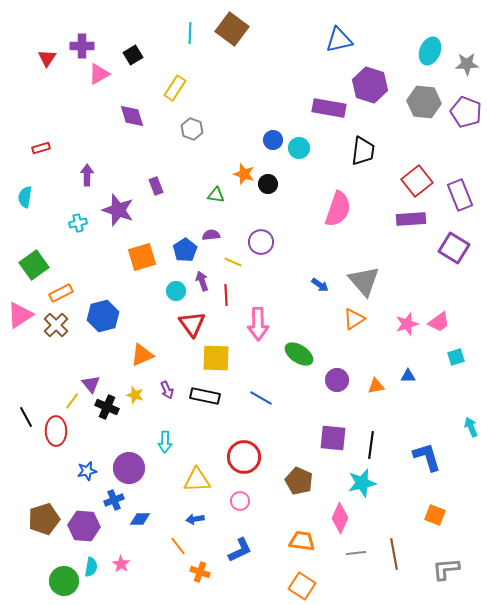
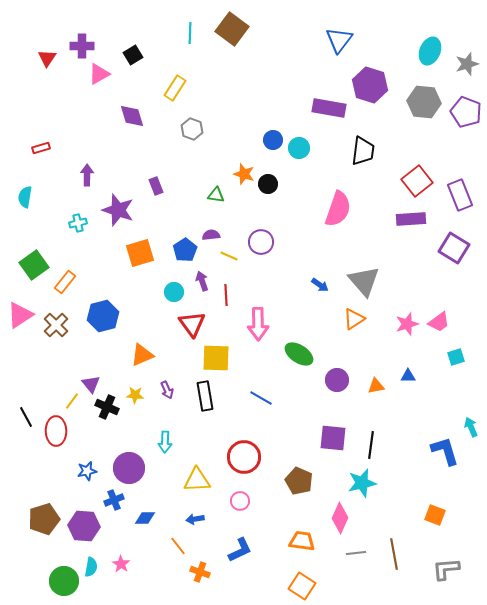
blue triangle at (339, 40): rotated 40 degrees counterclockwise
gray star at (467, 64): rotated 15 degrees counterclockwise
orange square at (142, 257): moved 2 px left, 4 px up
yellow line at (233, 262): moved 4 px left, 6 px up
cyan circle at (176, 291): moved 2 px left, 1 px down
orange rectangle at (61, 293): moved 4 px right, 11 px up; rotated 25 degrees counterclockwise
yellow star at (135, 395): rotated 12 degrees counterclockwise
black rectangle at (205, 396): rotated 68 degrees clockwise
blue L-shape at (427, 457): moved 18 px right, 6 px up
blue diamond at (140, 519): moved 5 px right, 1 px up
